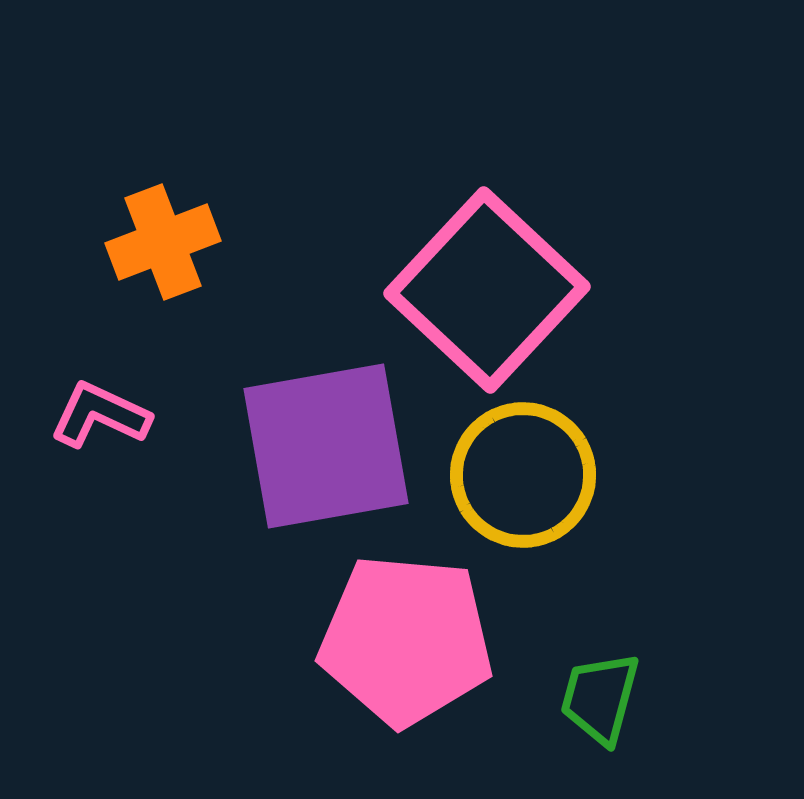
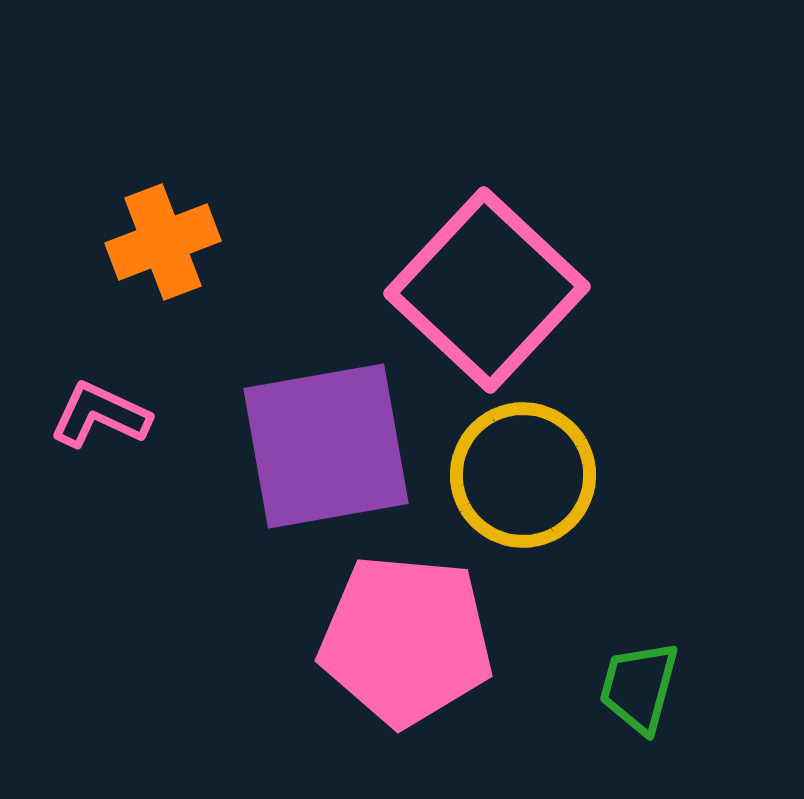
green trapezoid: moved 39 px right, 11 px up
